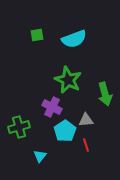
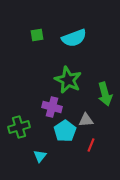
cyan semicircle: moved 1 px up
purple cross: rotated 12 degrees counterclockwise
red line: moved 5 px right; rotated 40 degrees clockwise
